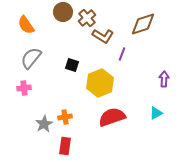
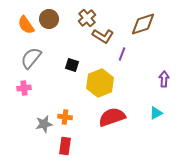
brown circle: moved 14 px left, 7 px down
orange cross: rotated 16 degrees clockwise
gray star: rotated 18 degrees clockwise
